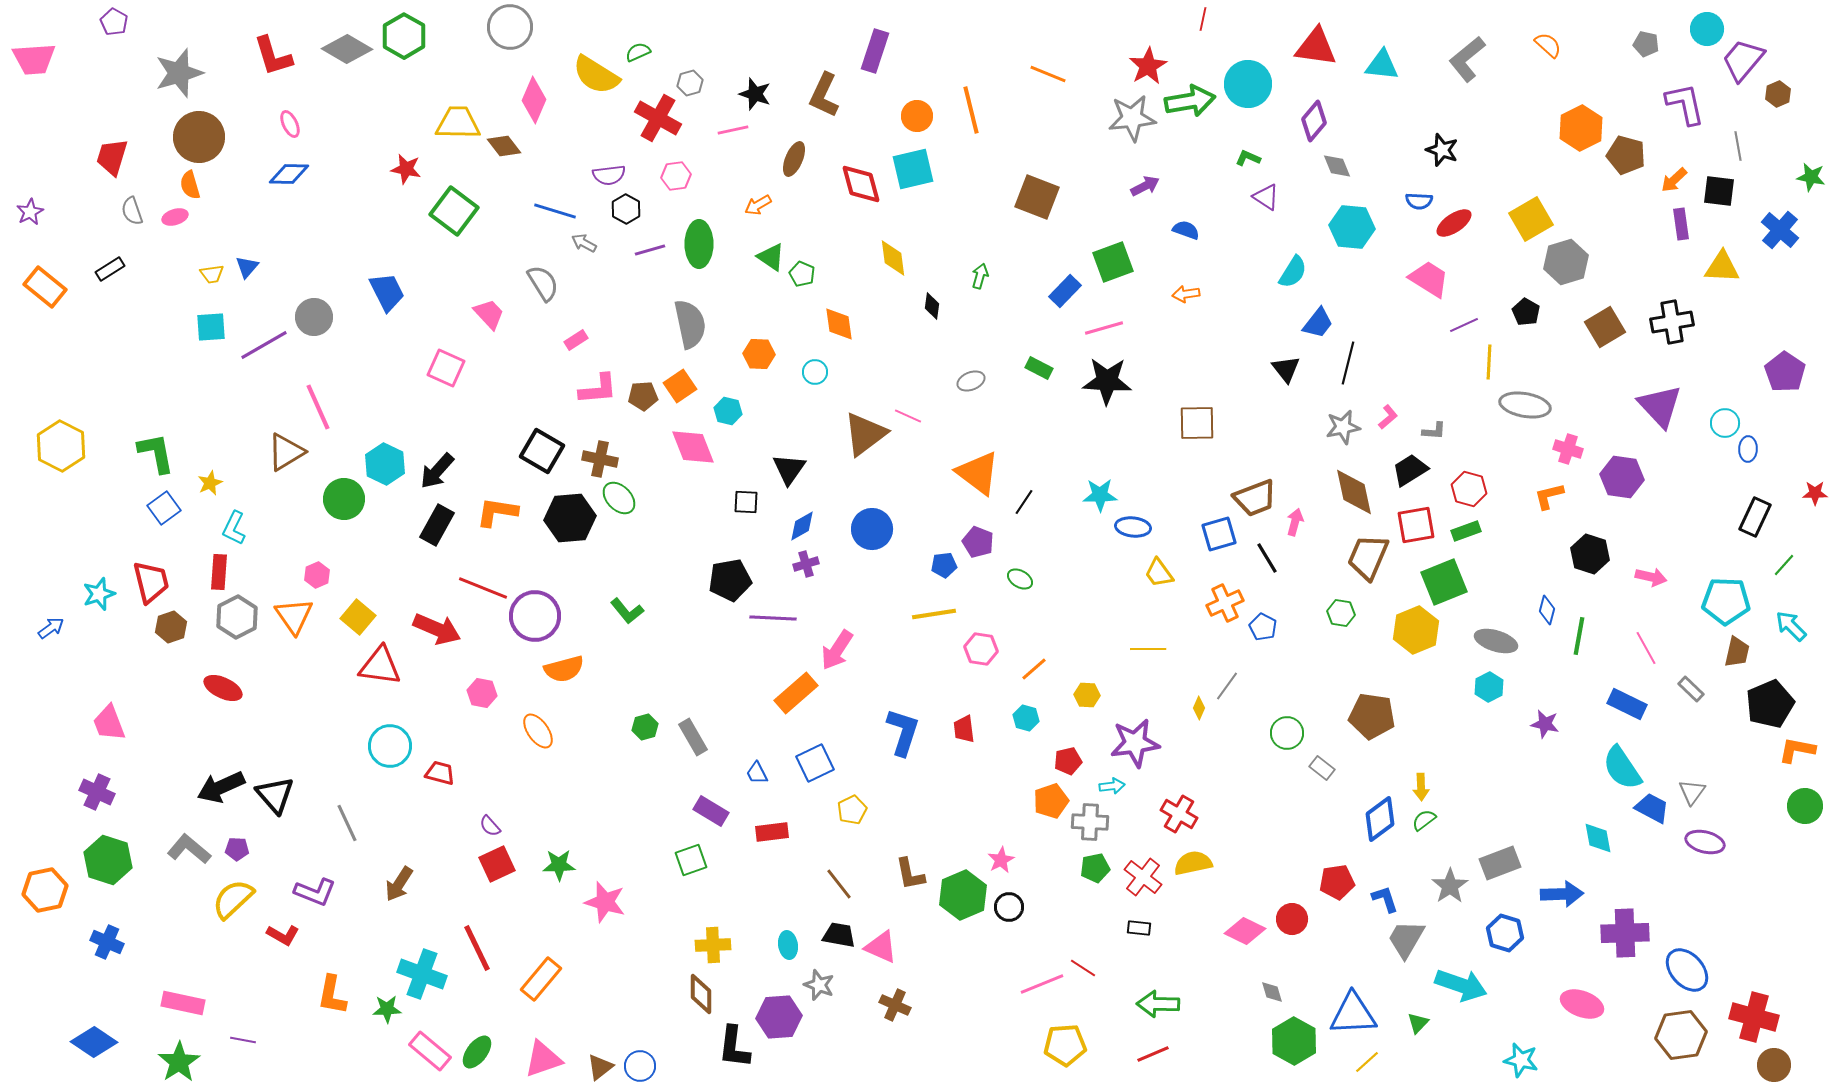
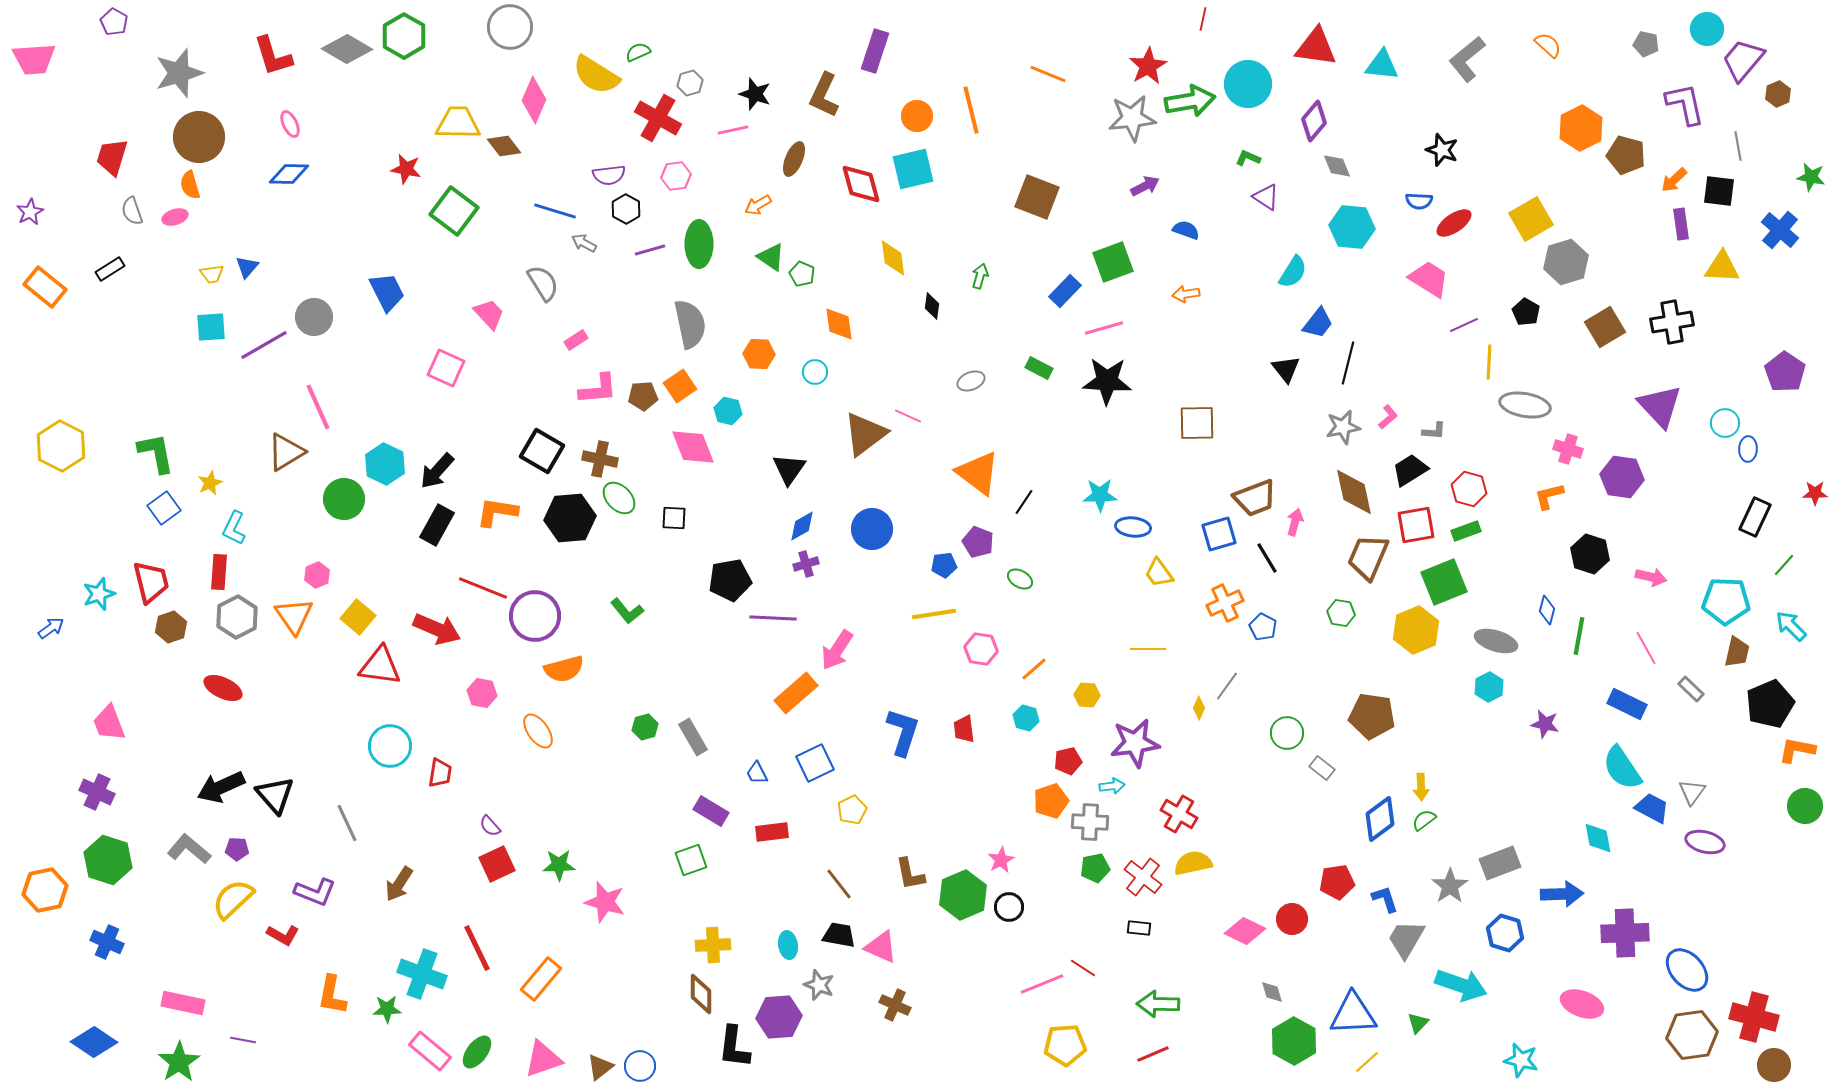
black square at (746, 502): moved 72 px left, 16 px down
red trapezoid at (440, 773): rotated 84 degrees clockwise
brown hexagon at (1681, 1035): moved 11 px right
